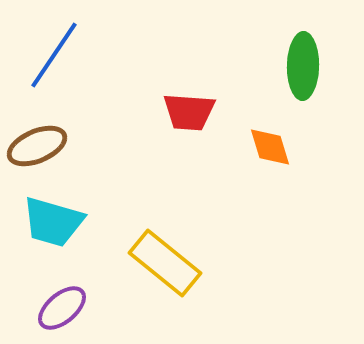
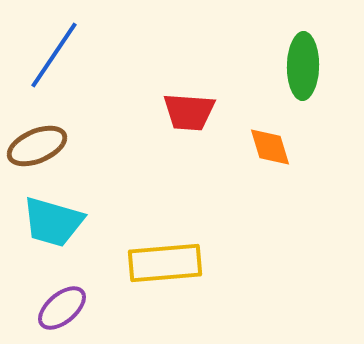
yellow rectangle: rotated 44 degrees counterclockwise
